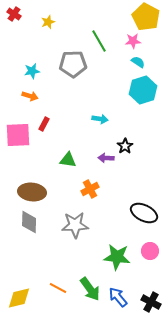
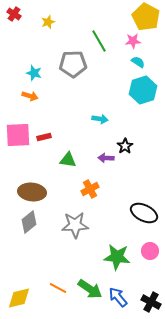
cyan star: moved 2 px right, 2 px down; rotated 28 degrees clockwise
red rectangle: moved 13 px down; rotated 48 degrees clockwise
gray diamond: rotated 50 degrees clockwise
green arrow: rotated 20 degrees counterclockwise
